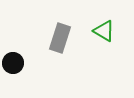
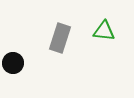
green triangle: rotated 25 degrees counterclockwise
